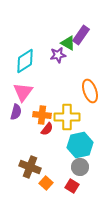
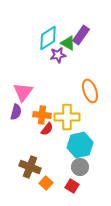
cyan diamond: moved 23 px right, 23 px up
